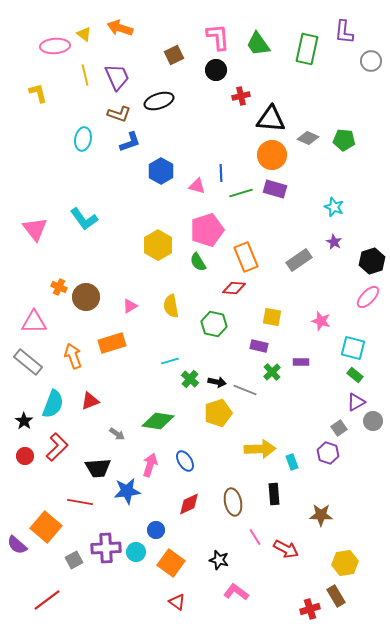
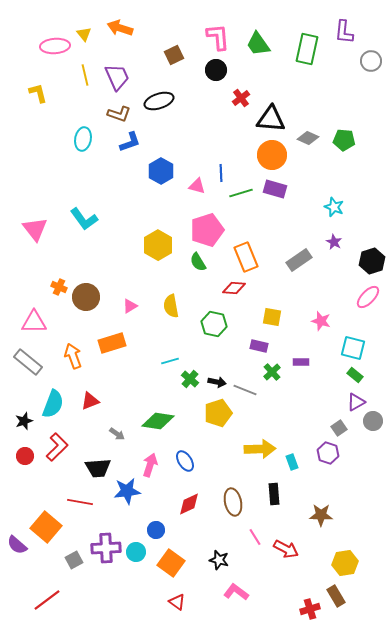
yellow triangle at (84, 34): rotated 14 degrees clockwise
red cross at (241, 96): moved 2 px down; rotated 24 degrees counterclockwise
black star at (24, 421): rotated 18 degrees clockwise
